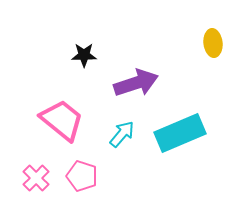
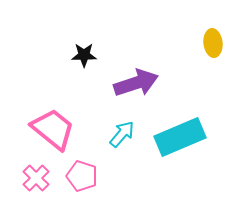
pink trapezoid: moved 9 px left, 9 px down
cyan rectangle: moved 4 px down
